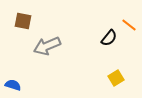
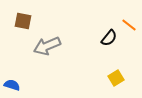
blue semicircle: moved 1 px left
